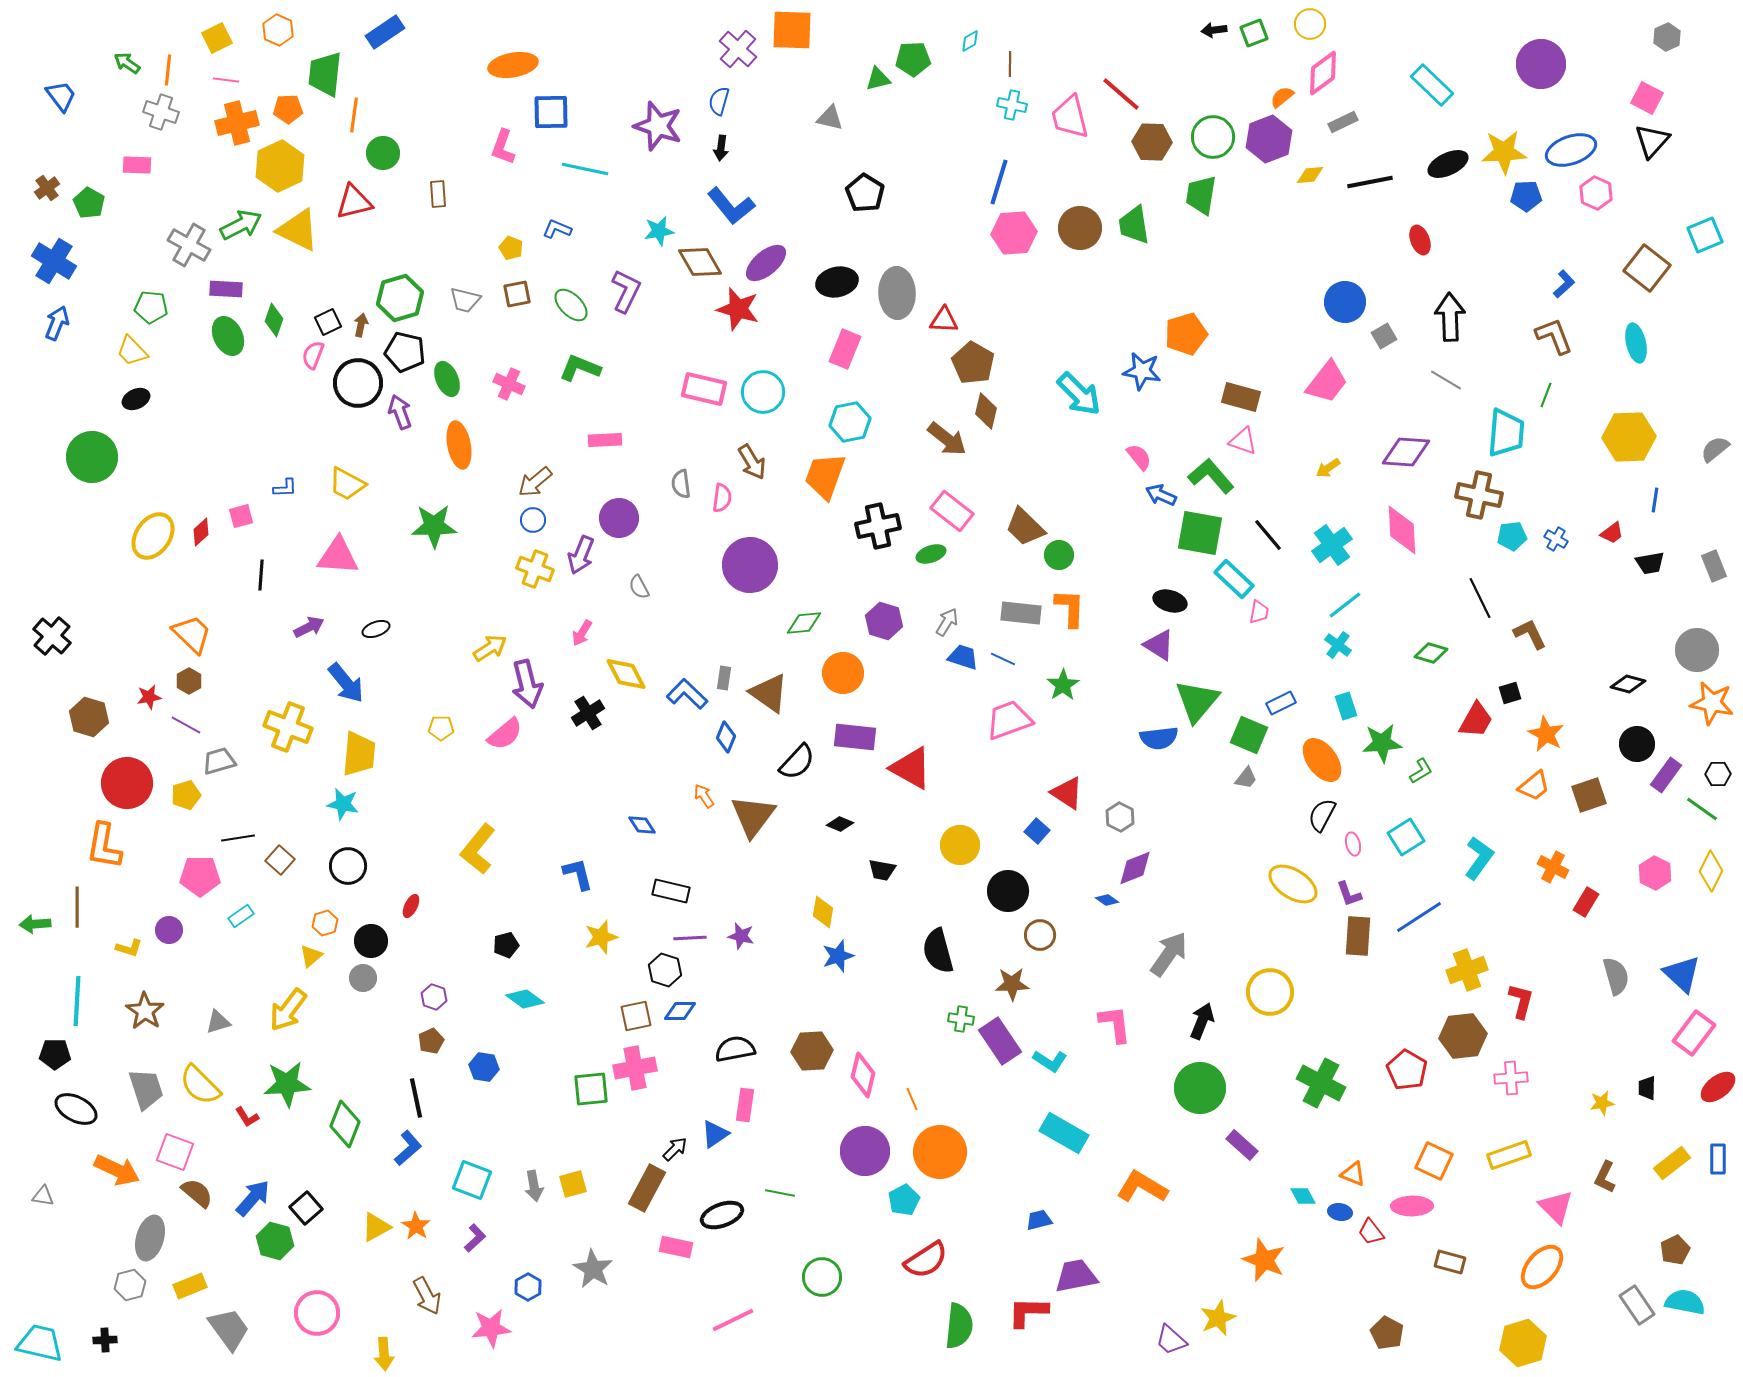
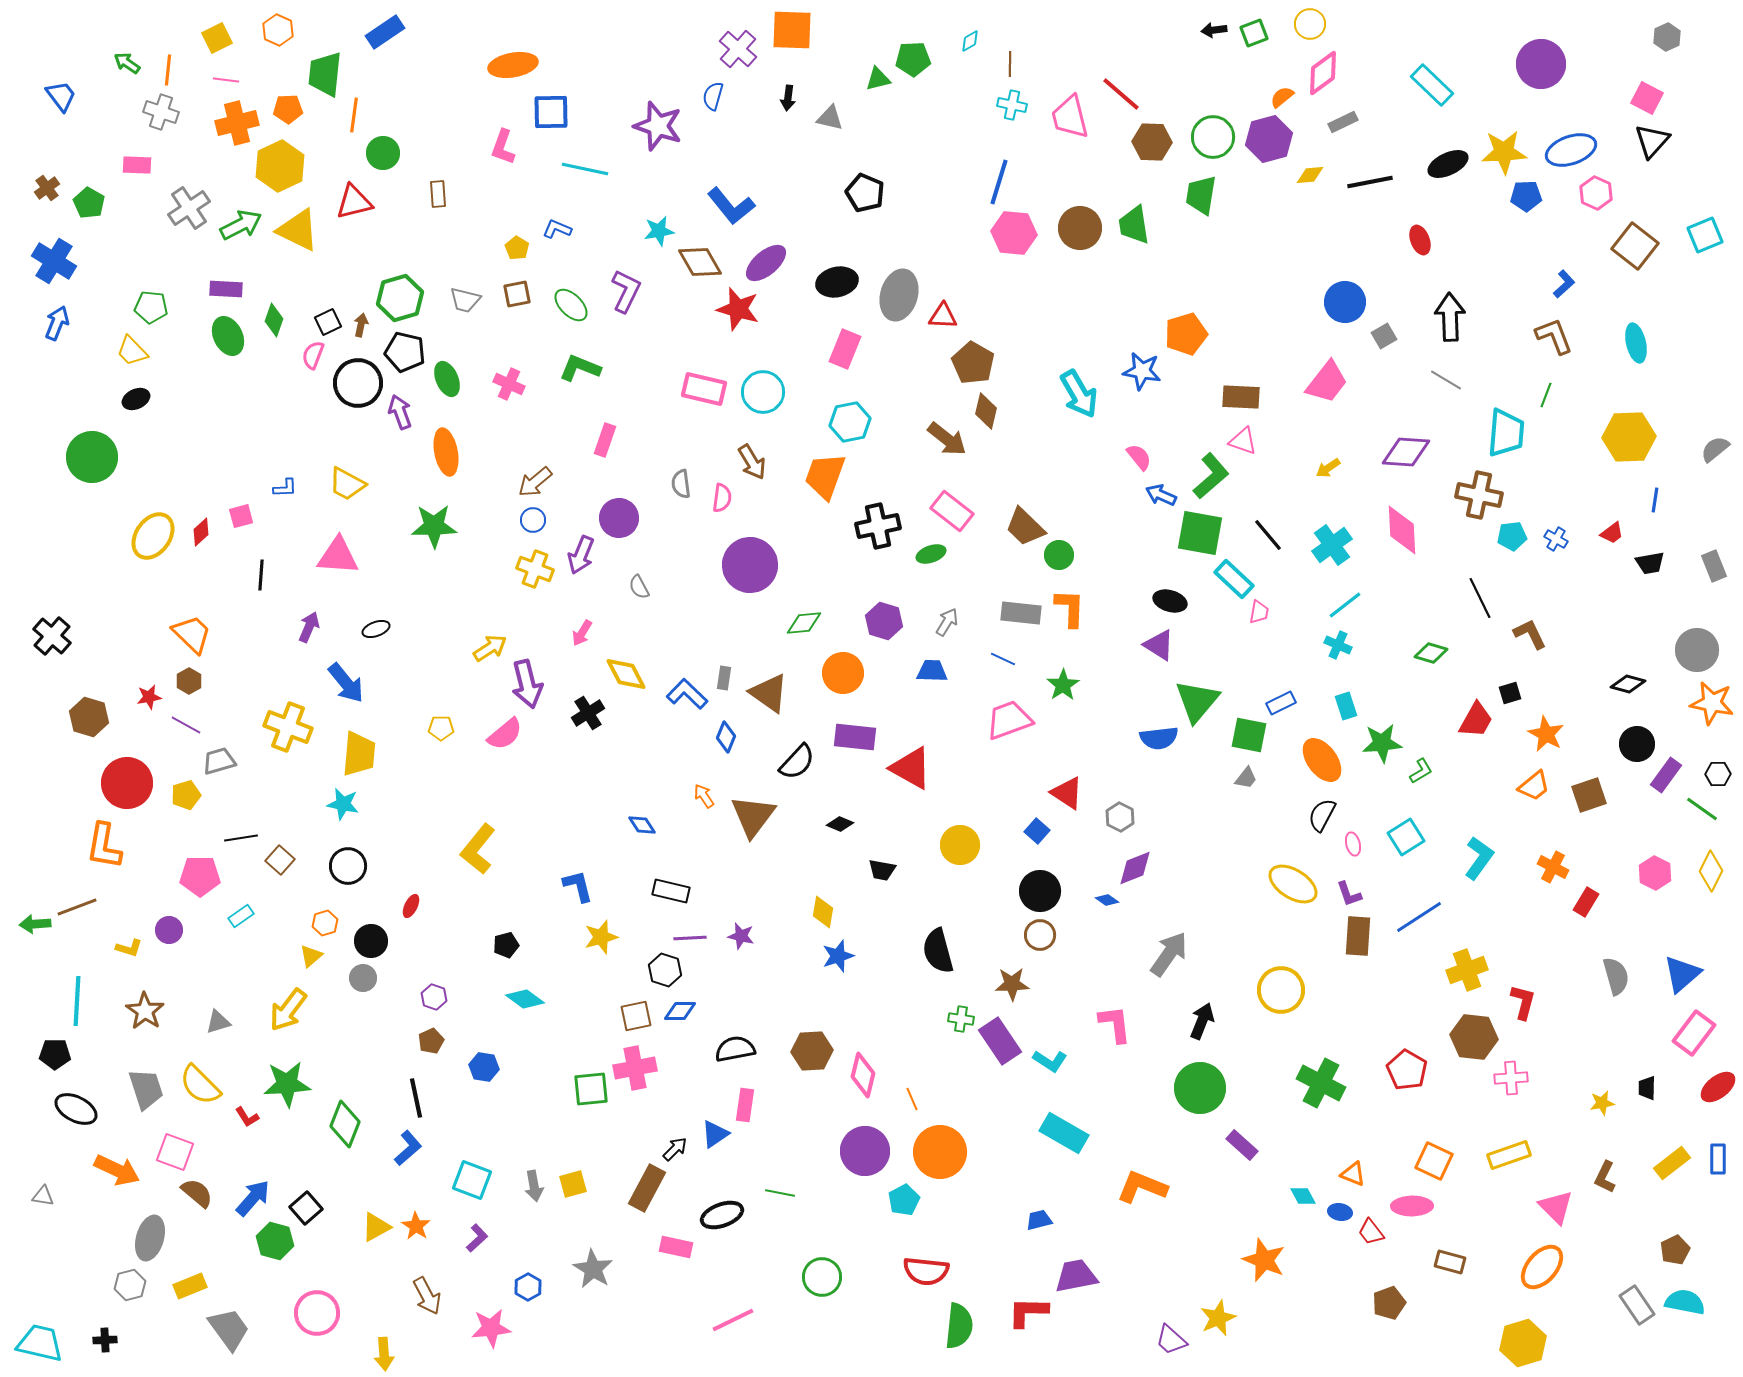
blue semicircle at (719, 101): moved 6 px left, 5 px up
purple hexagon at (1269, 139): rotated 6 degrees clockwise
black arrow at (721, 148): moved 67 px right, 50 px up
black pentagon at (865, 193): rotated 9 degrees counterclockwise
pink hexagon at (1014, 233): rotated 9 degrees clockwise
gray cross at (189, 245): moved 37 px up; rotated 27 degrees clockwise
yellow pentagon at (511, 248): moved 6 px right; rotated 10 degrees clockwise
brown square at (1647, 268): moved 12 px left, 22 px up
gray ellipse at (897, 293): moved 2 px right, 2 px down; rotated 18 degrees clockwise
red triangle at (944, 320): moved 1 px left, 4 px up
cyan arrow at (1079, 394): rotated 15 degrees clockwise
brown rectangle at (1241, 397): rotated 12 degrees counterclockwise
pink rectangle at (605, 440): rotated 68 degrees counterclockwise
orange ellipse at (459, 445): moved 13 px left, 7 px down
green L-shape at (1211, 476): rotated 90 degrees clockwise
purple arrow at (309, 627): rotated 40 degrees counterclockwise
cyan cross at (1338, 645): rotated 12 degrees counterclockwise
blue trapezoid at (963, 657): moved 31 px left, 14 px down; rotated 16 degrees counterclockwise
green square at (1249, 735): rotated 12 degrees counterclockwise
black line at (238, 838): moved 3 px right
blue L-shape at (578, 874): moved 12 px down
black circle at (1008, 891): moved 32 px right
brown line at (77, 907): rotated 69 degrees clockwise
blue triangle at (1682, 974): rotated 36 degrees clockwise
yellow circle at (1270, 992): moved 11 px right, 2 px up
red L-shape at (1521, 1001): moved 2 px right, 1 px down
brown hexagon at (1463, 1036): moved 11 px right, 1 px down; rotated 12 degrees clockwise
orange L-shape at (1142, 1187): rotated 9 degrees counterclockwise
purple L-shape at (475, 1238): moved 2 px right
red semicircle at (926, 1260): moved 11 px down; rotated 39 degrees clockwise
brown pentagon at (1387, 1333): moved 2 px right, 30 px up; rotated 24 degrees clockwise
